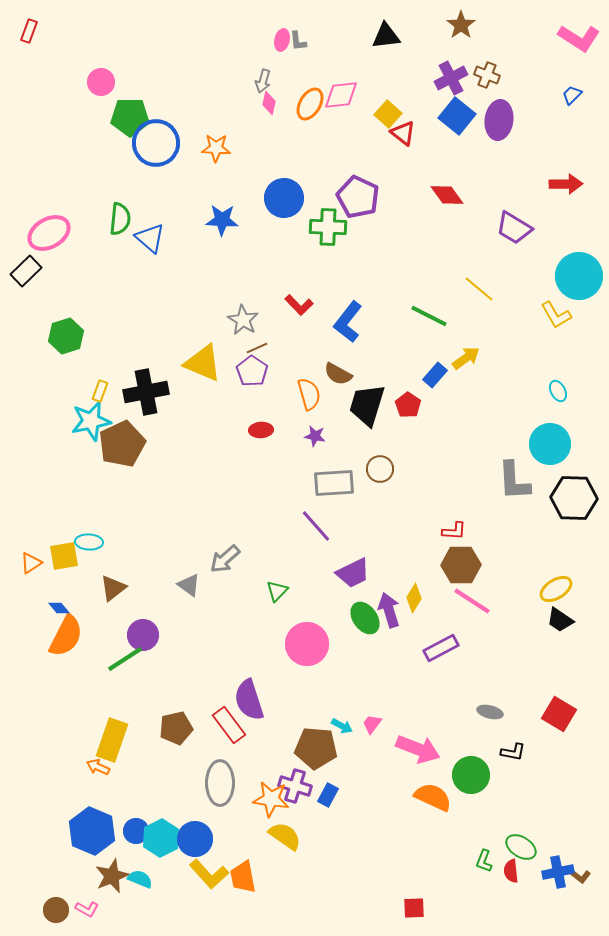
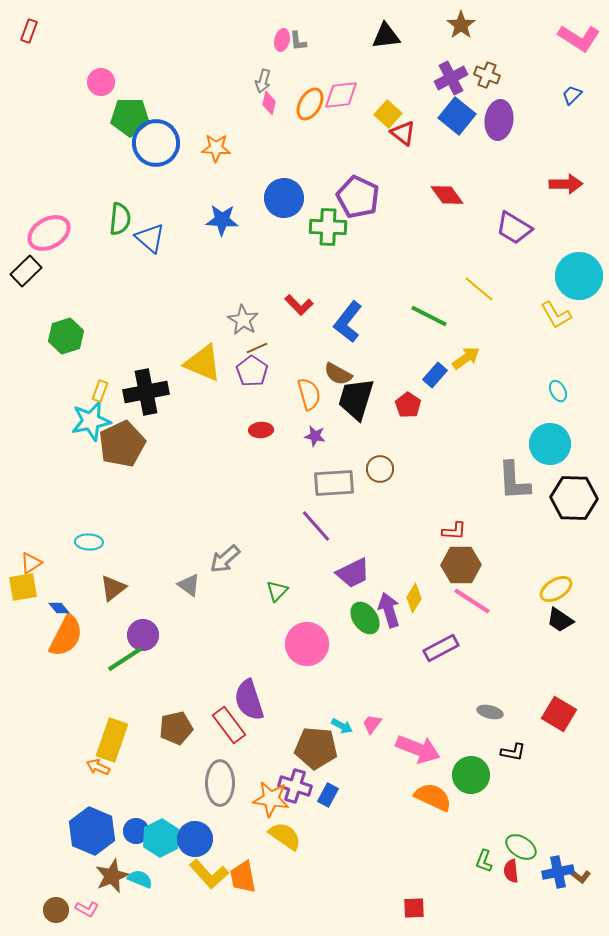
black trapezoid at (367, 405): moved 11 px left, 6 px up
yellow square at (64, 556): moved 41 px left, 31 px down
